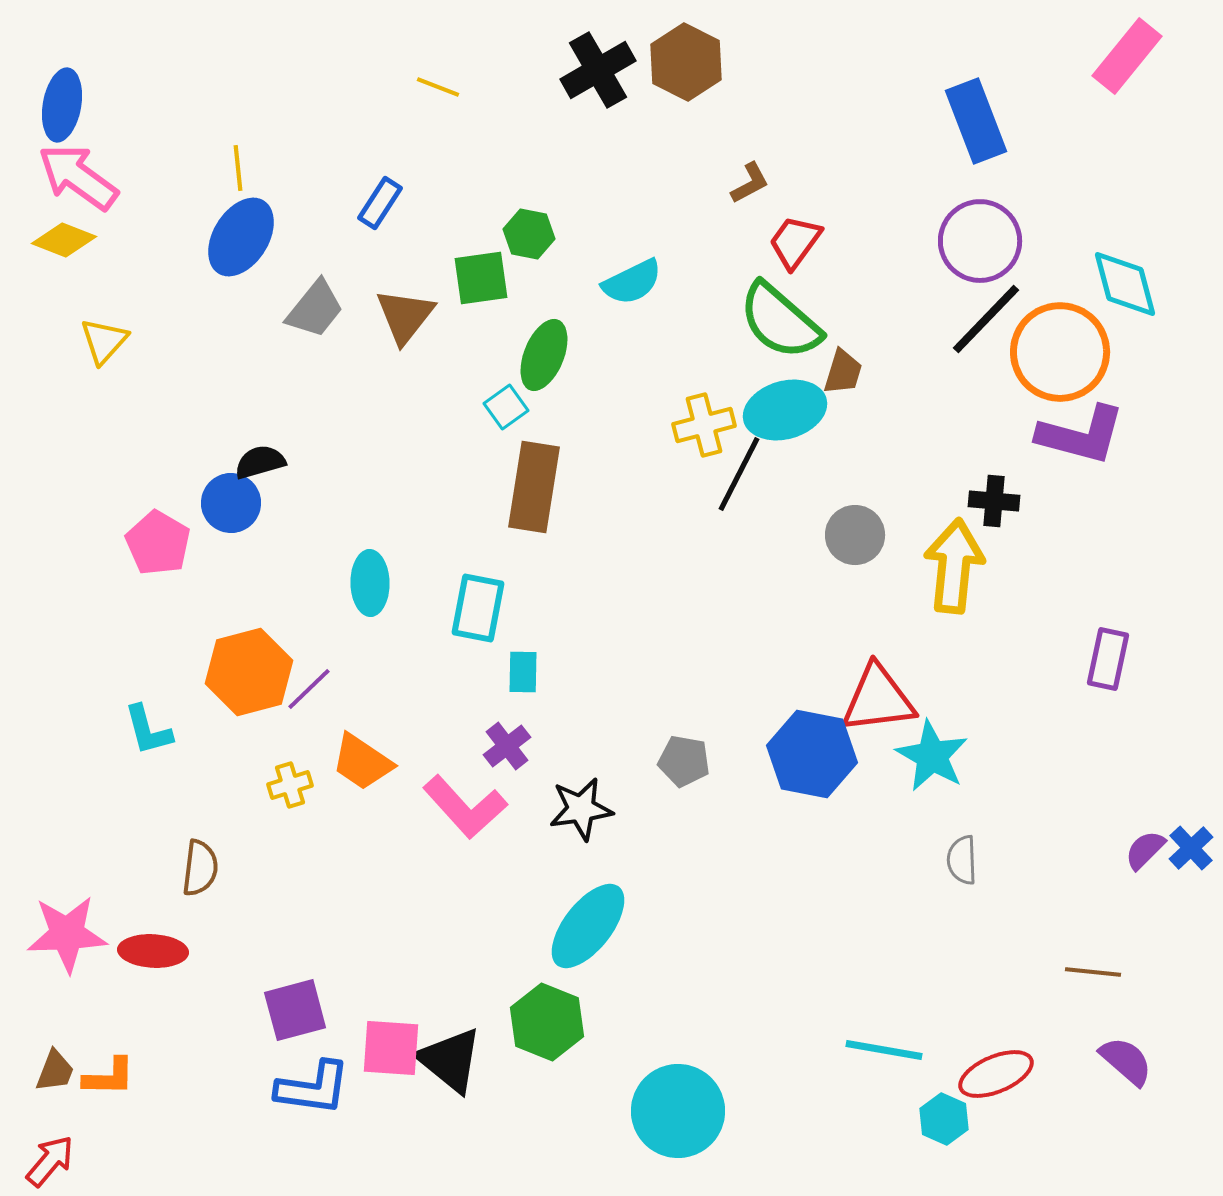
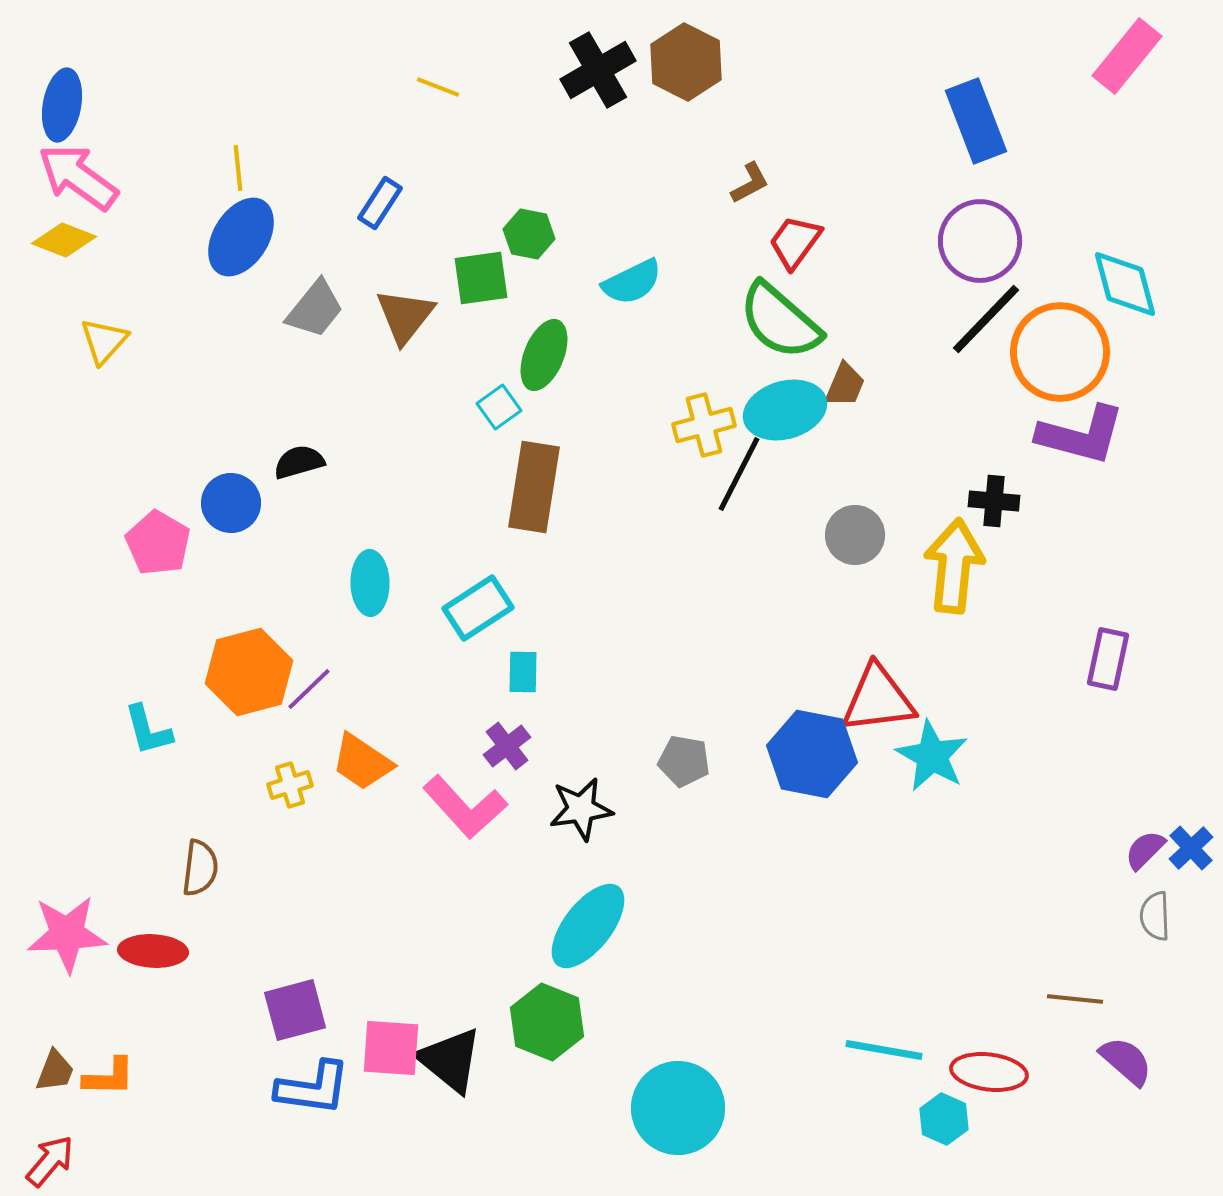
brown trapezoid at (843, 372): moved 2 px right, 13 px down; rotated 6 degrees clockwise
cyan square at (506, 407): moved 7 px left
black semicircle at (260, 462): moved 39 px right
cyan rectangle at (478, 608): rotated 46 degrees clockwise
gray semicircle at (962, 860): moved 193 px right, 56 px down
brown line at (1093, 972): moved 18 px left, 27 px down
red ellipse at (996, 1074): moved 7 px left, 2 px up; rotated 30 degrees clockwise
cyan circle at (678, 1111): moved 3 px up
